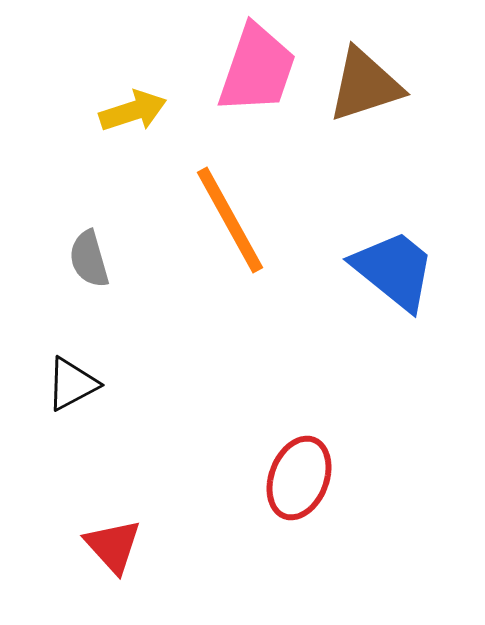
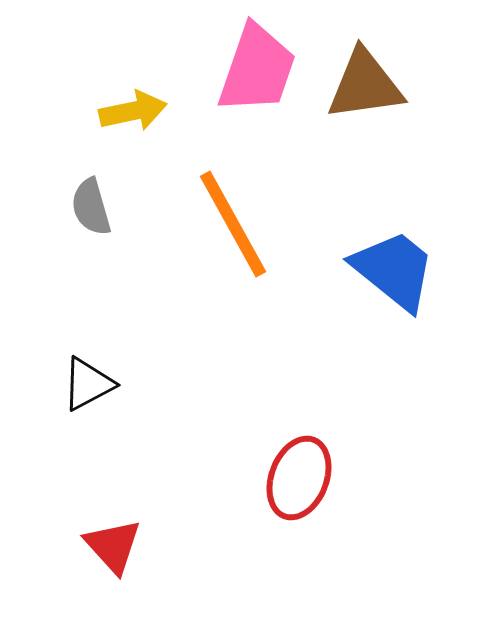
brown triangle: rotated 10 degrees clockwise
yellow arrow: rotated 6 degrees clockwise
orange line: moved 3 px right, 4 px down
gray semicircle: moved 2 px right, 52 px up
black triangle: moved 16 px right
